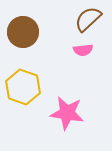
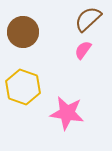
pink semicircle: rotated 132 degrees clockwise
